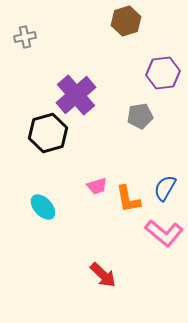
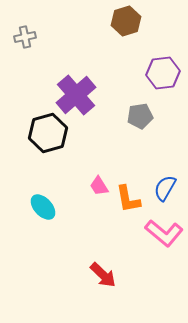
pink trapezoid: moved 2 px right; rotated 75 degrees clockwise
